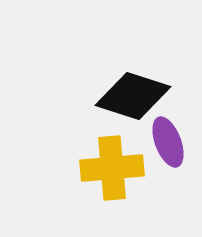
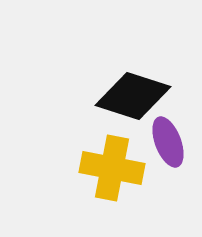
yellow cross: rotated 16 degrees clockwise
